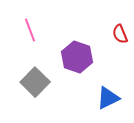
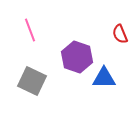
gray square: moved 3 px left, 1 px up; rotated 20 degrees counterclockwise
blue triangle: moved 4 px left, 20 px up; rotated 25 degrees clockwise
